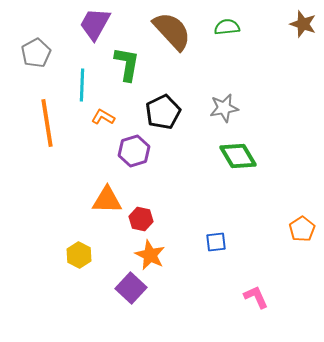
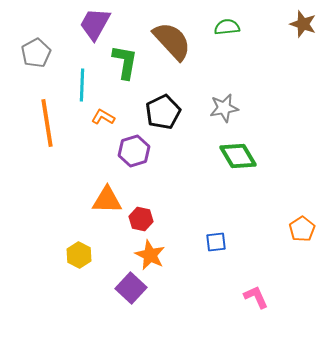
brown semicircle: moved 10 px down
green L-shape: moved 2 px left, 2 px up
